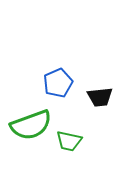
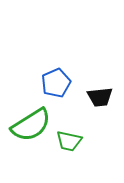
blue pentagon: moved 2 px left
green semicircle: rotated 12 degrees counterclockwise
